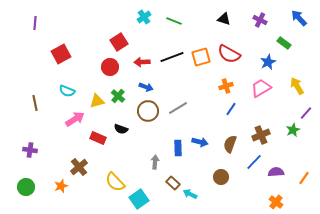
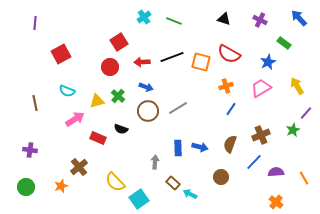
orange square at (201, 57): moved 5 px down; rotated 30 degrees clockwise
blue arrow at (200, 142): moved 5 px down
orange line at (304, 178): rotated 64 degrees counterclockwise
